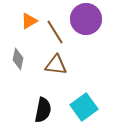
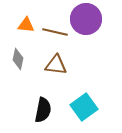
orange triangle: moved 3 px left, 4 px down; rotated 36 degrees clockwise
brown line: rotated 45 degrees counterclockwise
